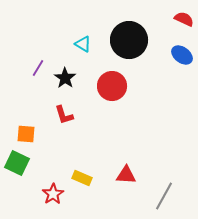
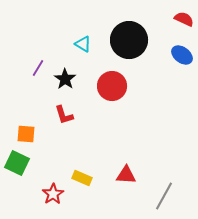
black star: moved 1 px down
